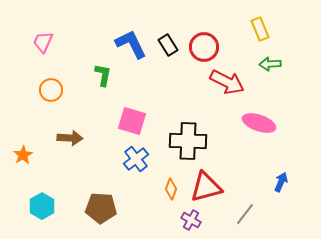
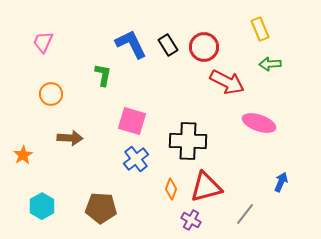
orange circle: moved 4 px down
